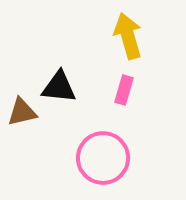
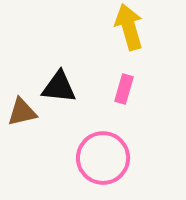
yellow arrow: moved 1 px right, 9 px up
pink rectangle: moved 1 px up
